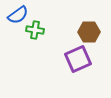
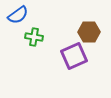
green cross: moved 1 px left, 7 px down
purple square: moved 4 px left, 3 px up
